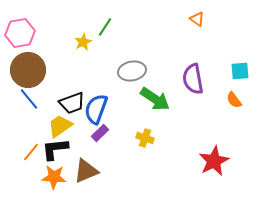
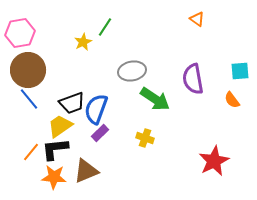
orange semicircle: moved 2 px left
